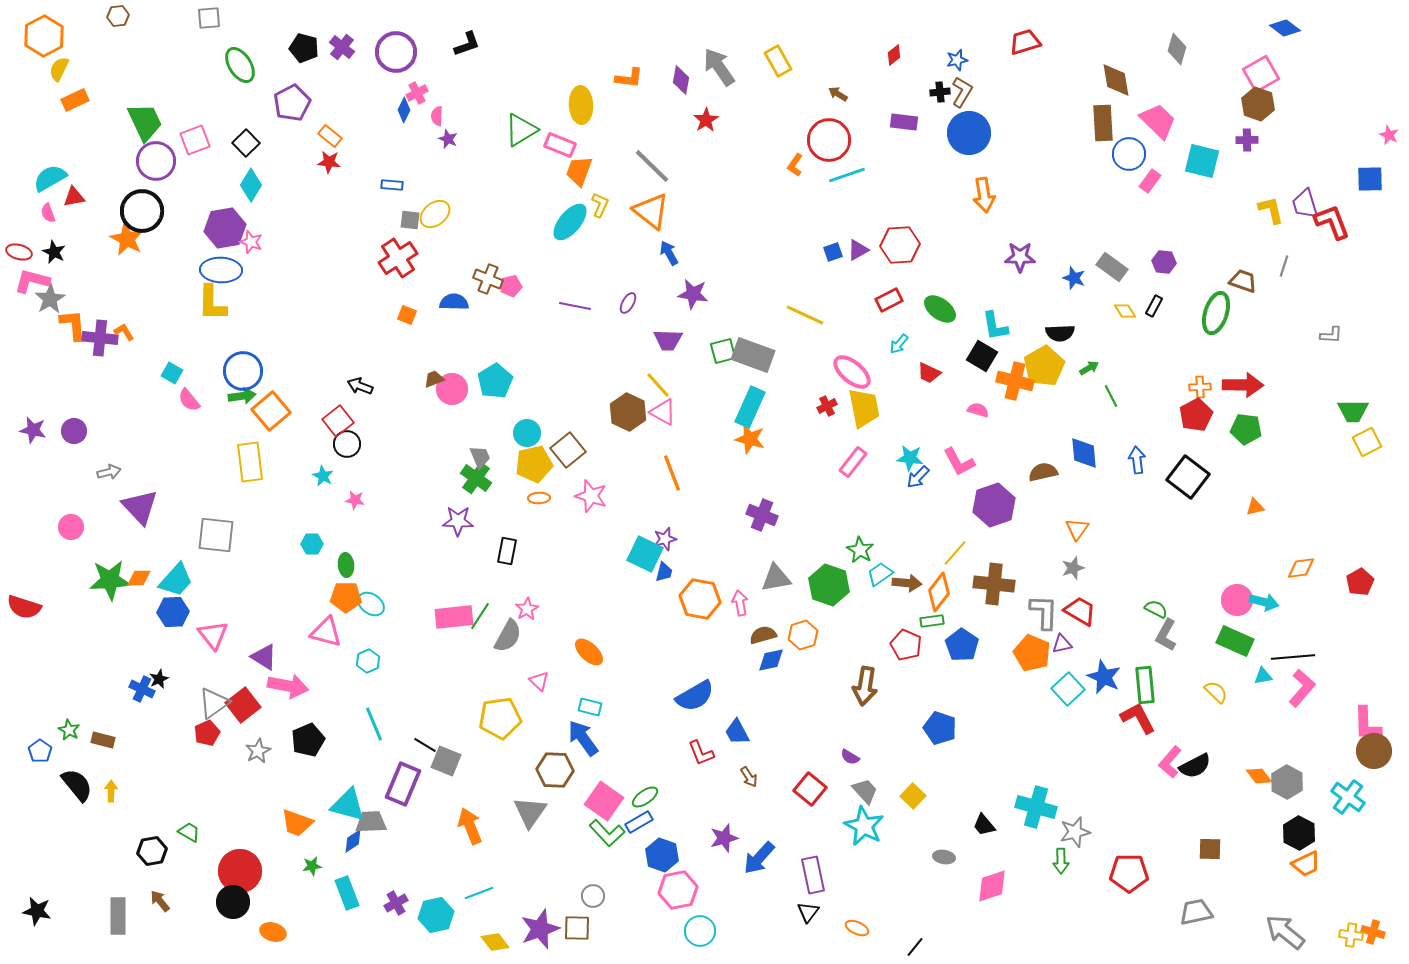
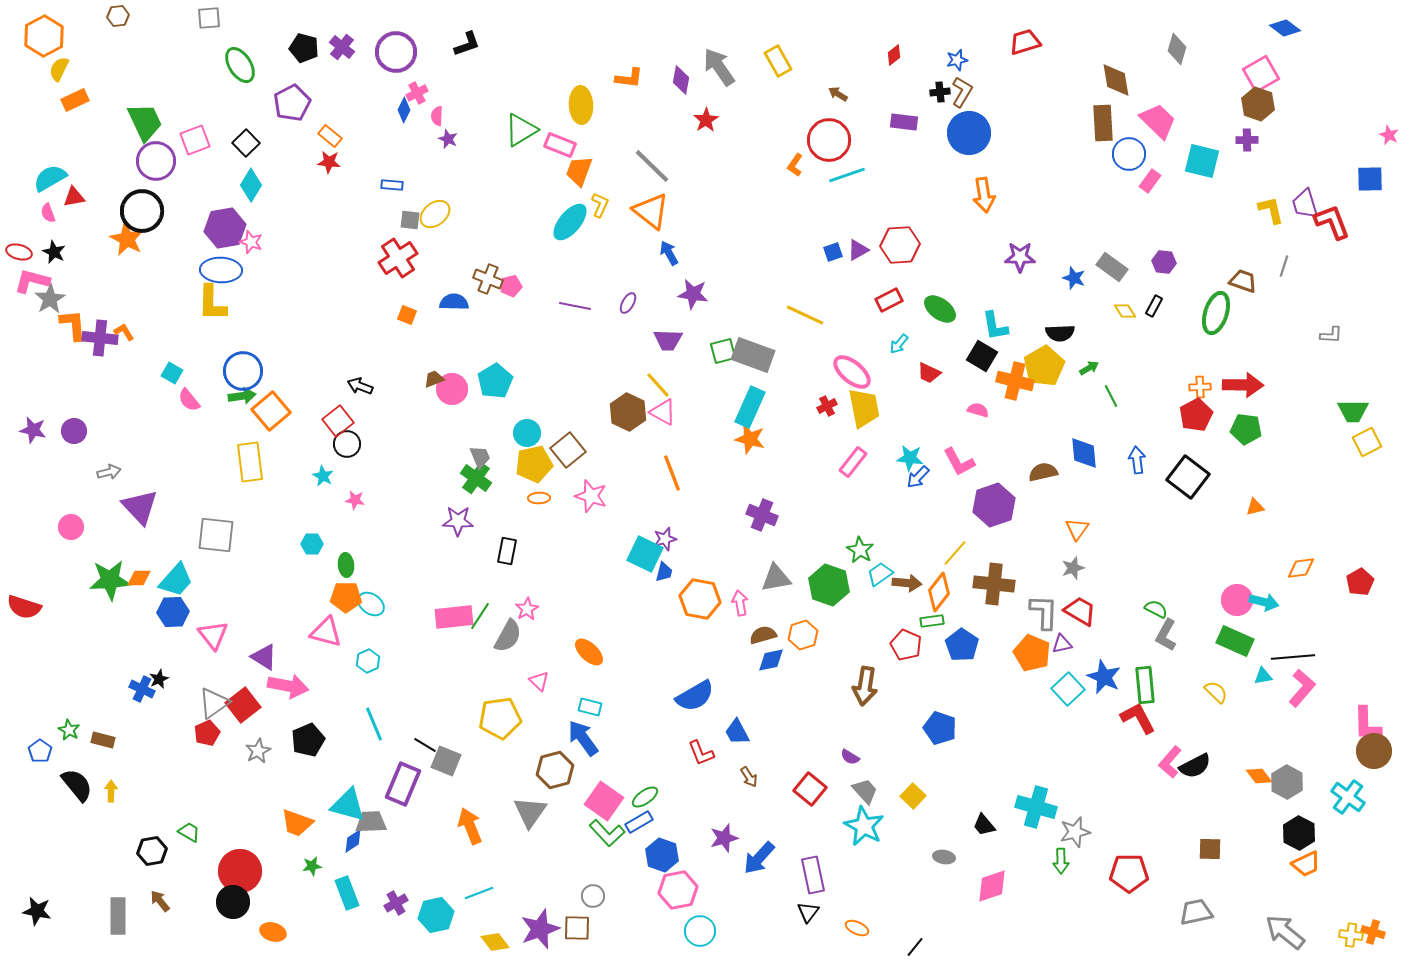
brown hexagon at (555, 770): rotated 18 degrees counterclockwise
